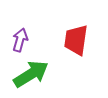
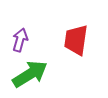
green arrow: moved 1 px left
